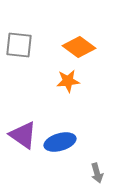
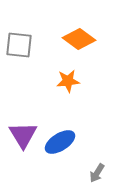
orange diamond: moved 8 px up
purple triangle: rotated 24 degrees clockwise
blue ellipse: rotated 16 degrees counterclockwise
gray arrow: rotated 48 degrees clockwise
